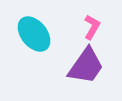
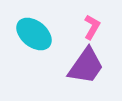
cyan ellipse: rotated 12 degrees counterclockwise
